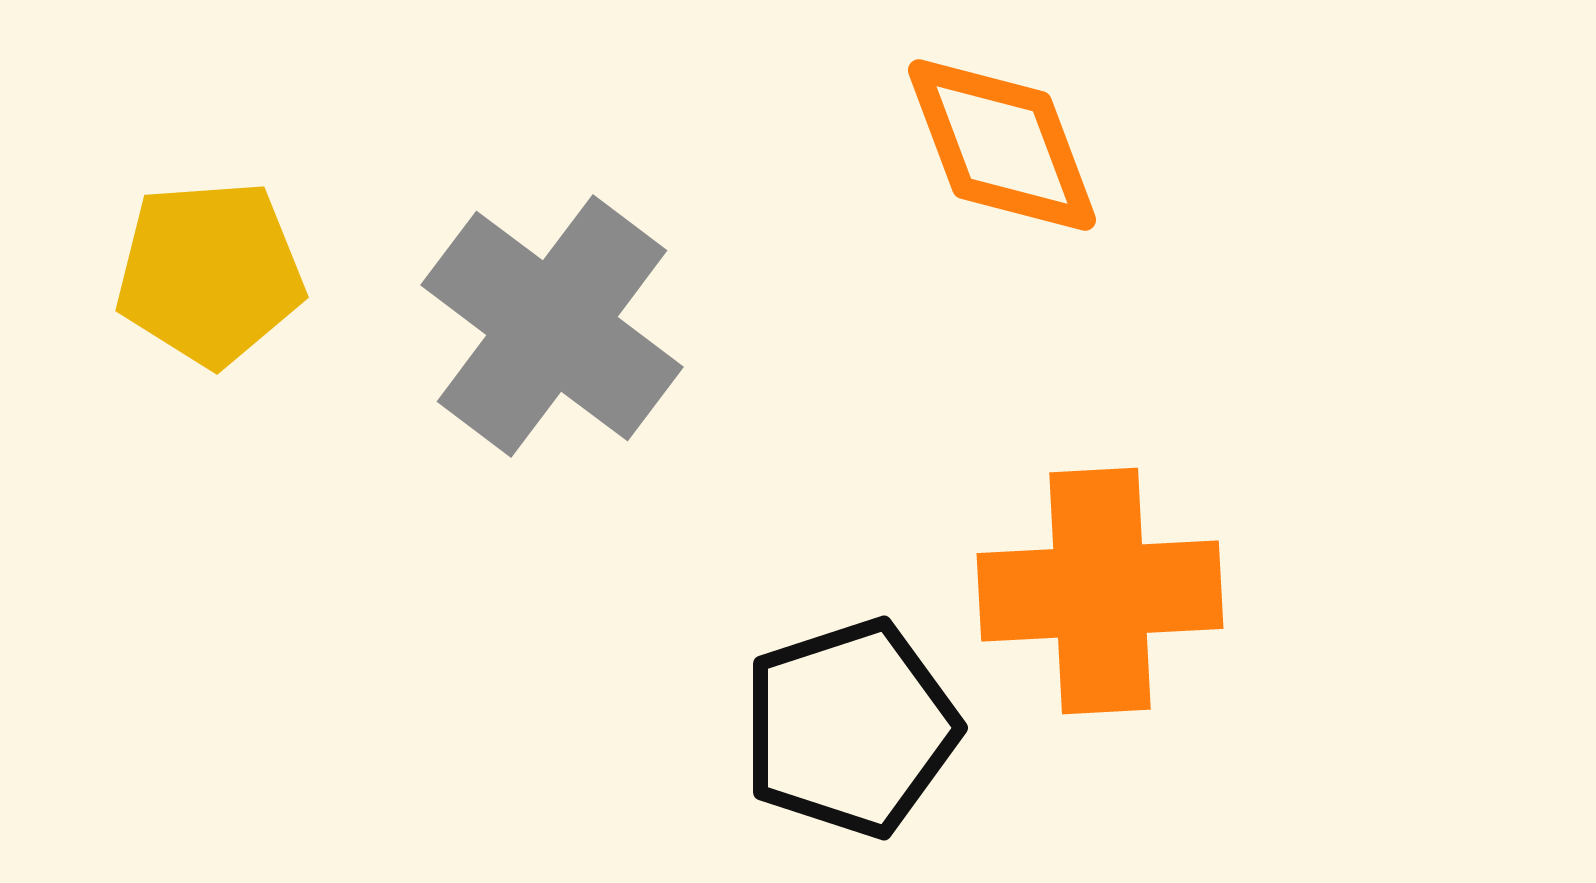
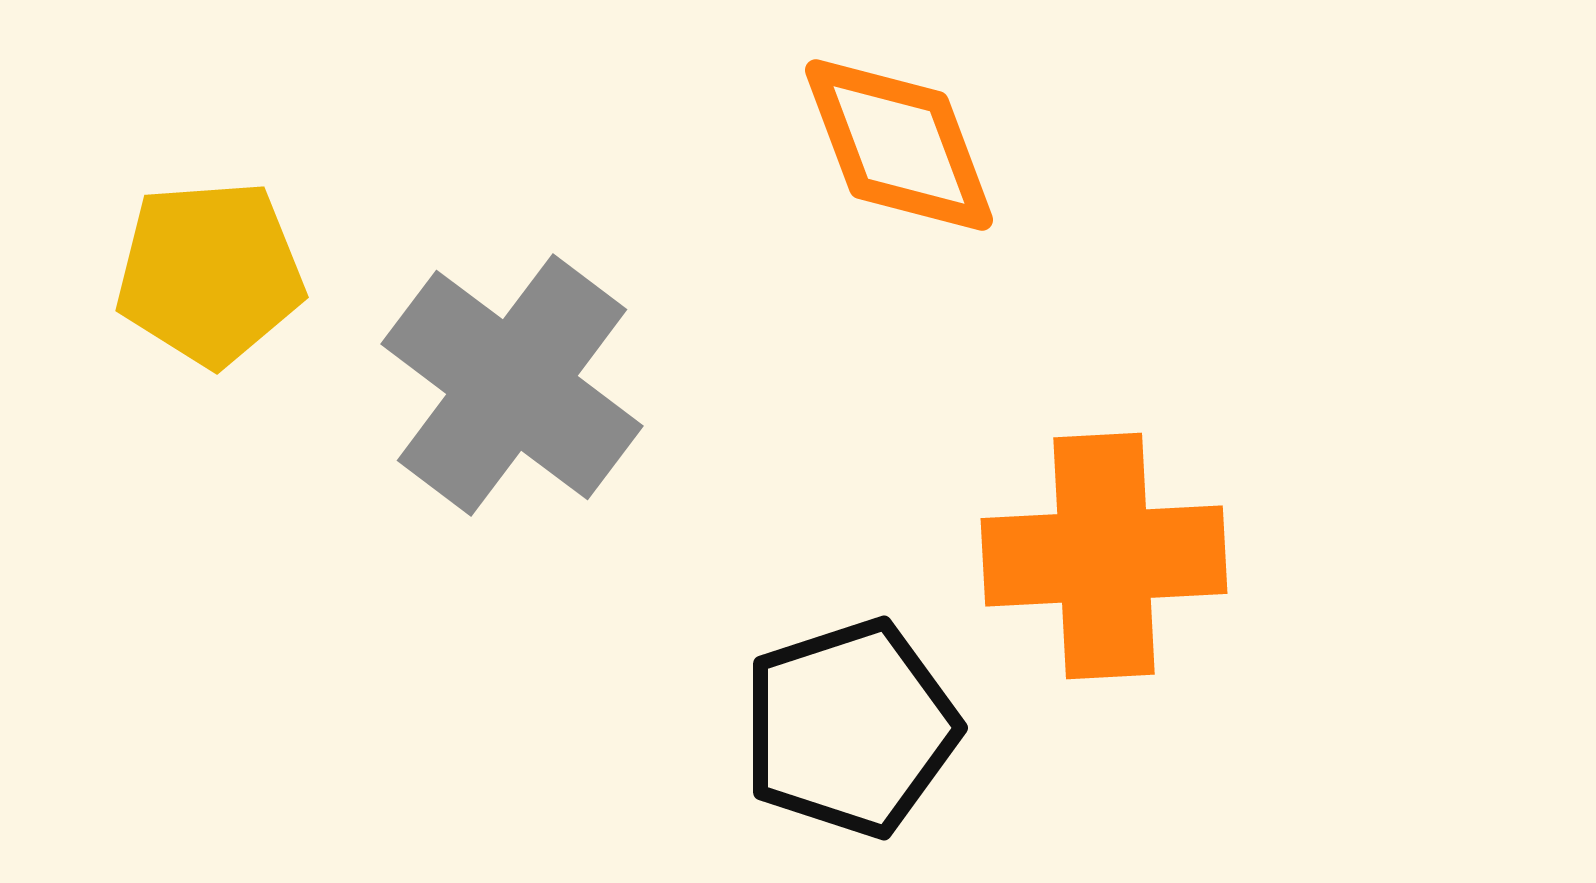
orange diamond: moved 103 px left
gray cross: moved 40 px left, 59 px down
orange cross: moved 4 px right, 35 px up
